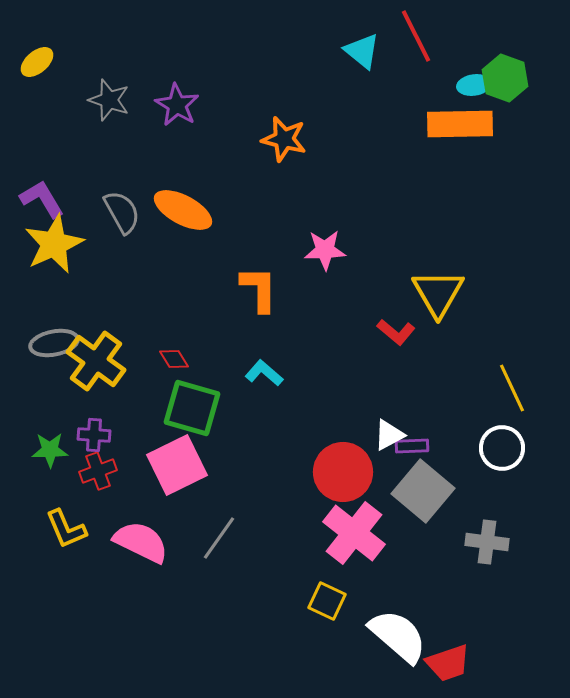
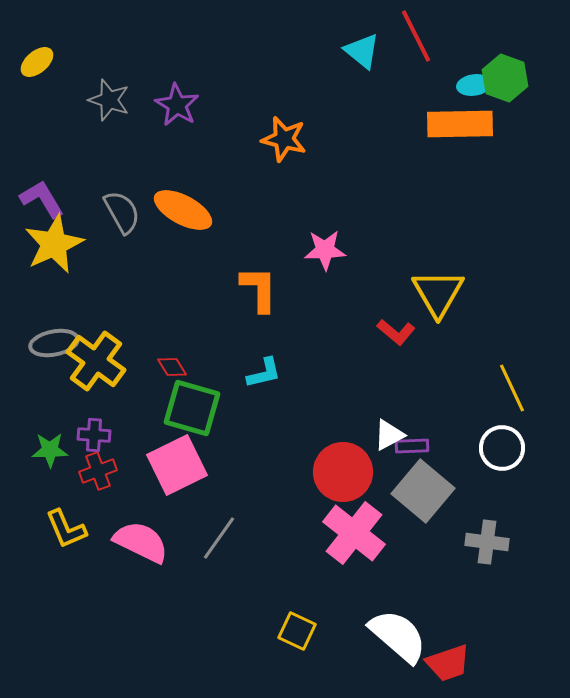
red diamond: moved 2 px left, 8 px down
cyan L-shape: rotated 126 degrees clockwise
yellow square: moved 30 px left, 30 px down
